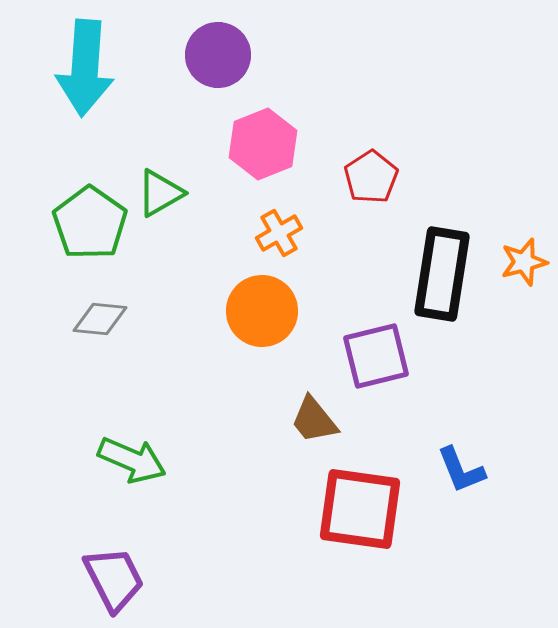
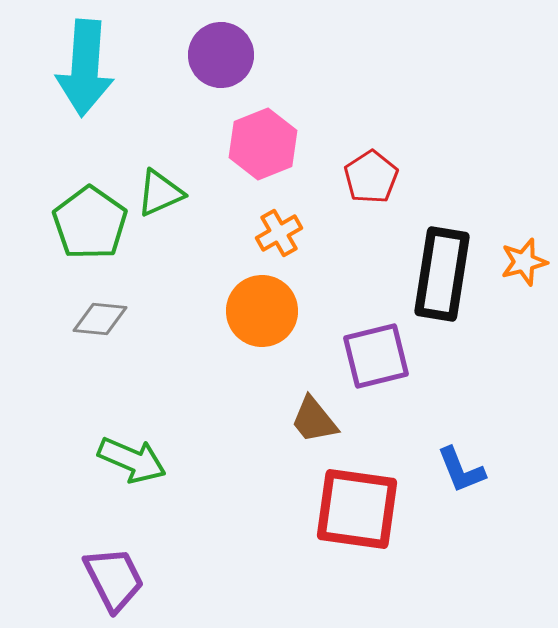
purple circle: moved 3 px right
green triangle: rotated 6 degrees clockwise
red square: moved 3 px left
